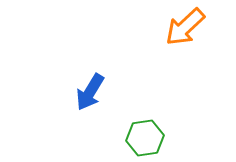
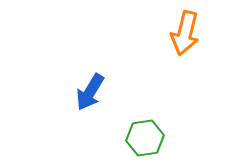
orange arrow: moved 6 px down; rotated 33 degrees counterclockwise
